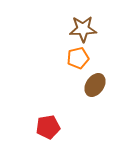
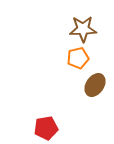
red pentagon: moved 2 px left, 1 px down
